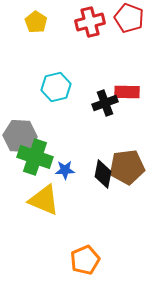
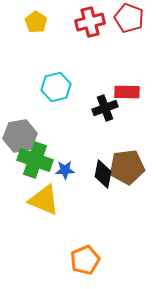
black cross: moved 5 px down
gray hexagon: rotated 12 degrees counterclockwise
green cross: moved 3 px down
